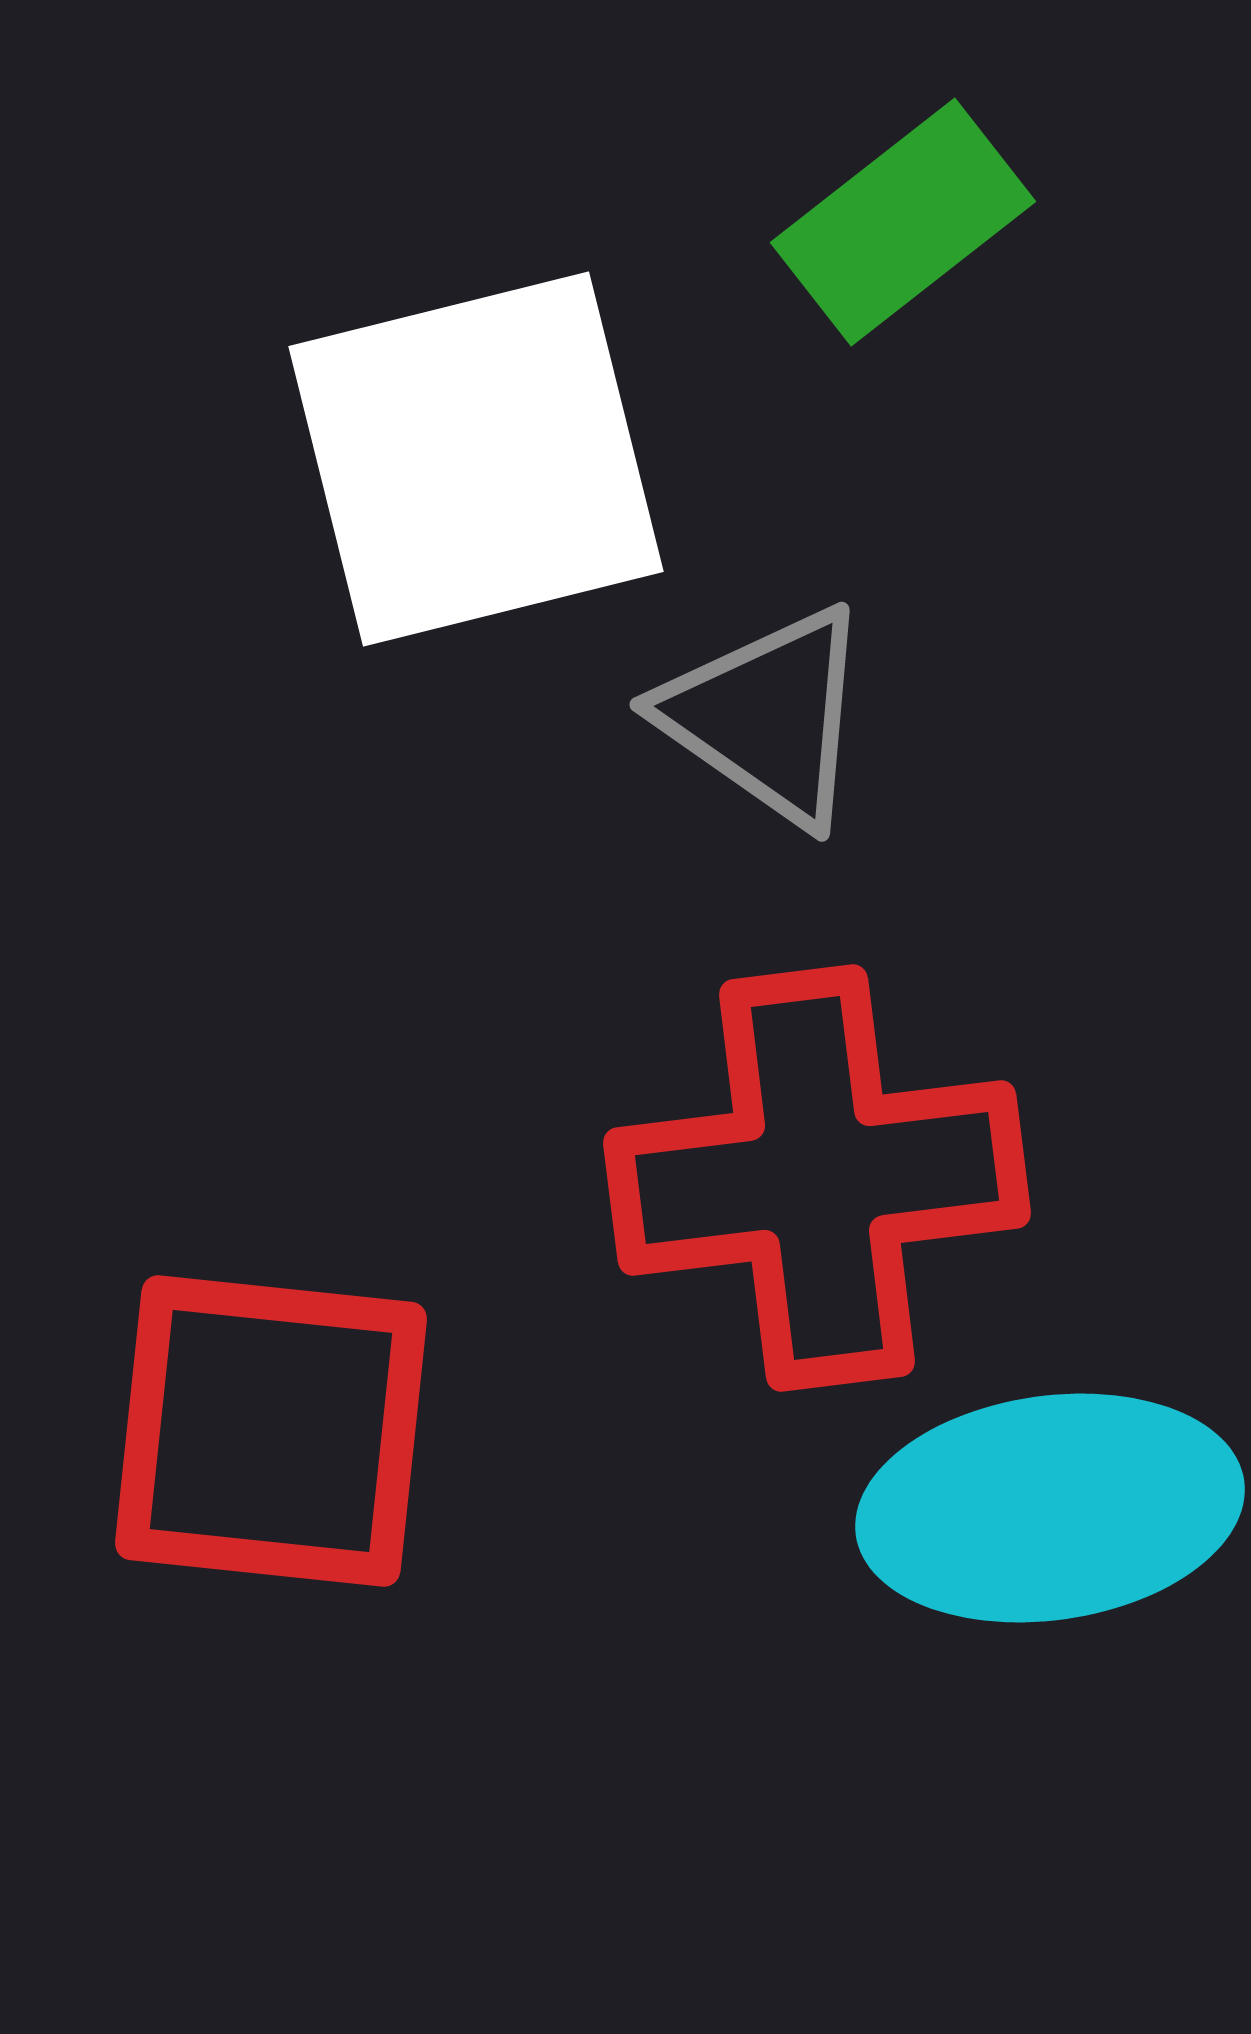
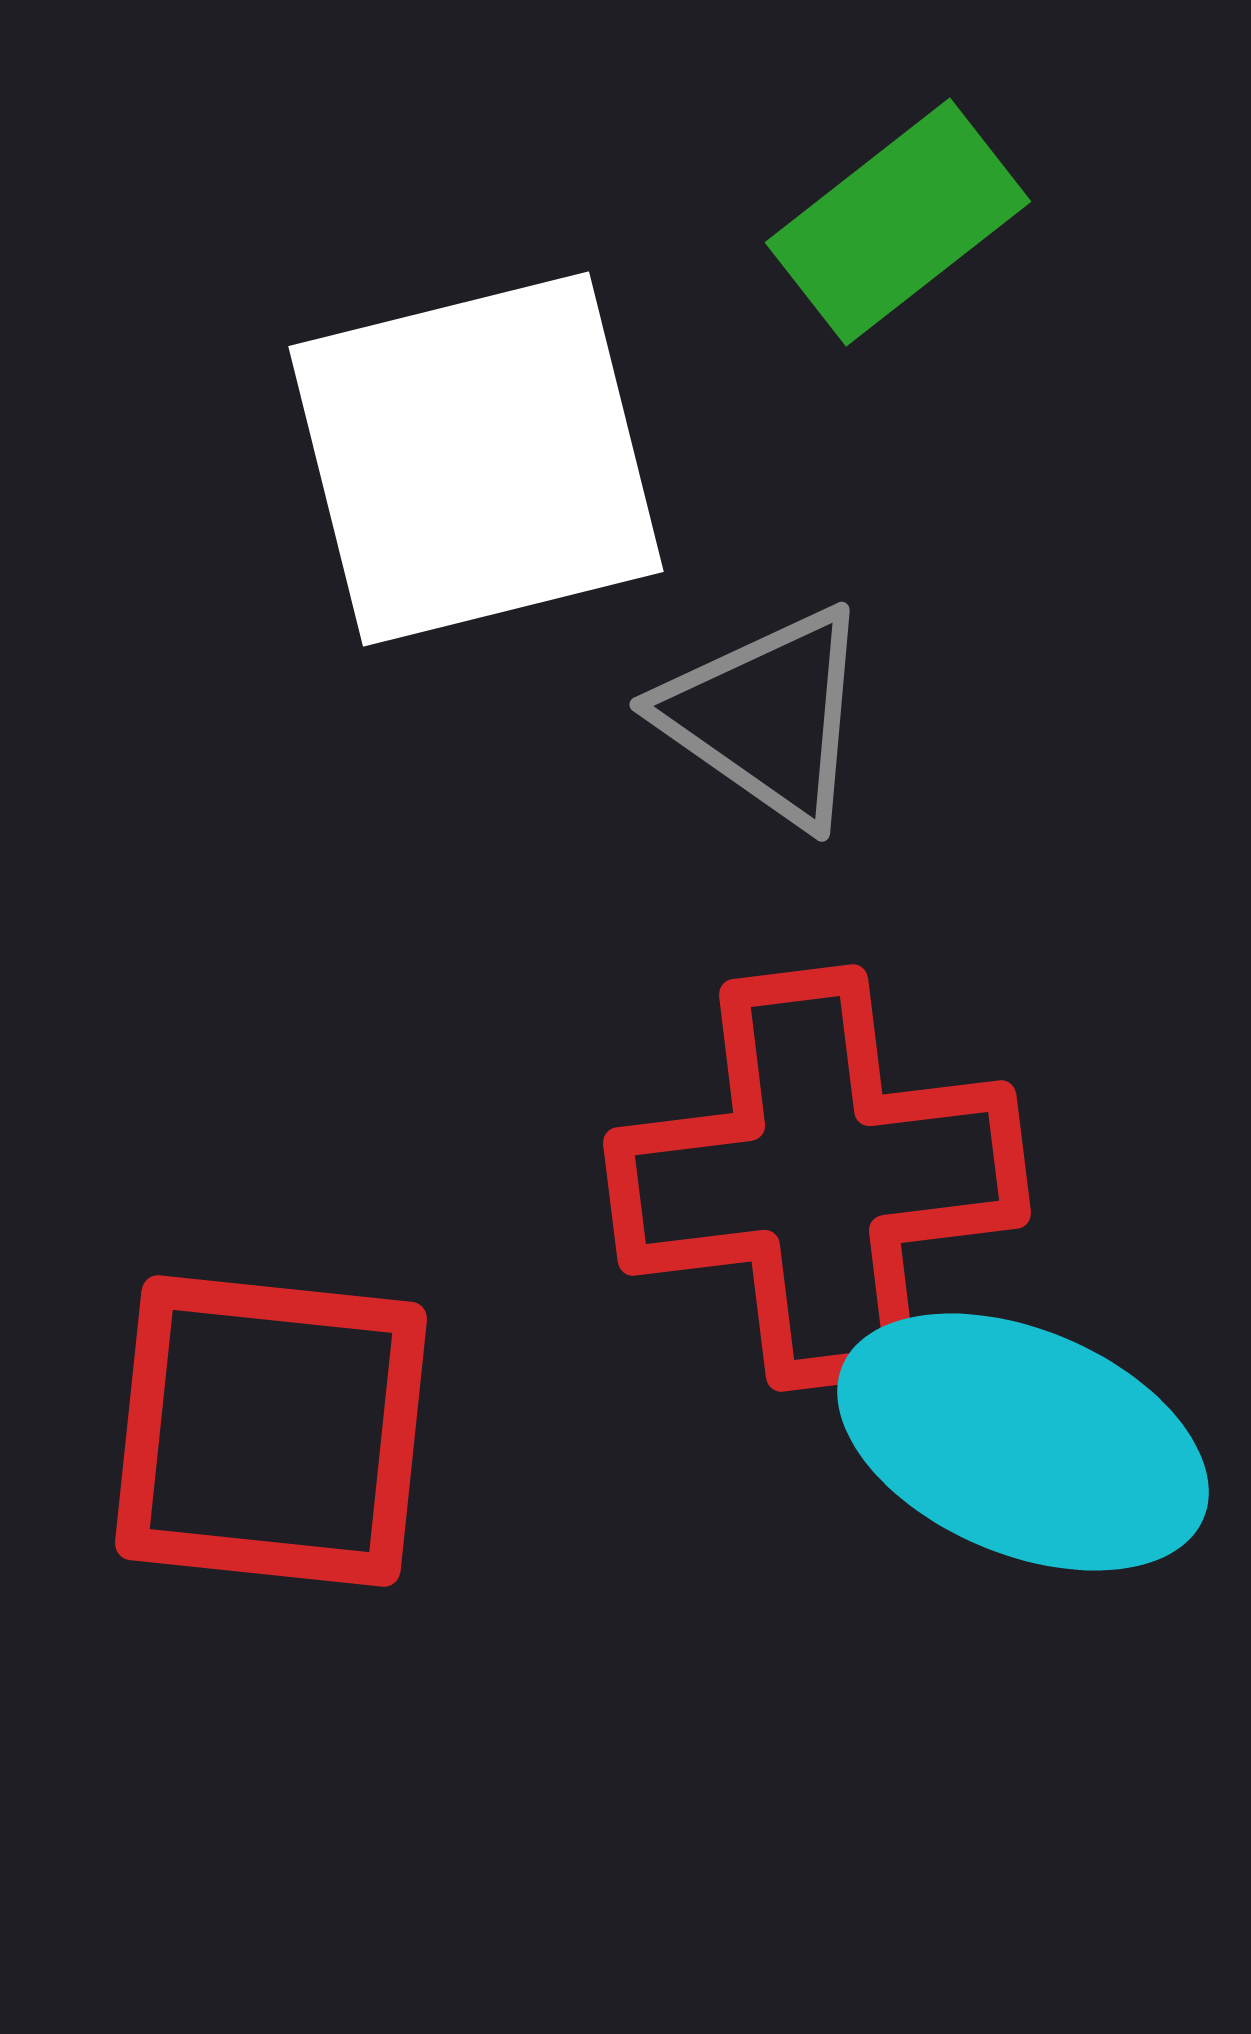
green rectangle: moved 5 px left
cyan ellipse: moved 27 px left, 66 px up; rotated 31 degrees clockwise
